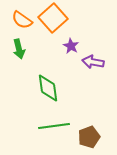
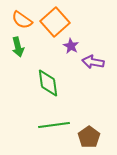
orange square: moved 2 px right, 4 px down
green arrow: moved 1 px left, 2 px up
green diamond: moved 5 px up
green line: moved 1 px up
brown pentagon: rotated 15 degrees counterclockwise
